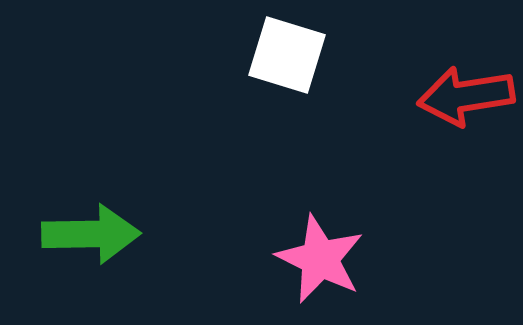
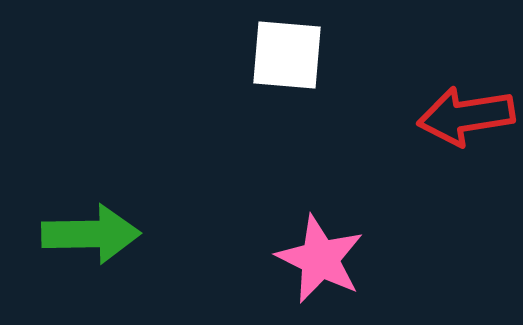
white square: rotated 12 degrees counterclockwise
red arrow: moved 20 px down
